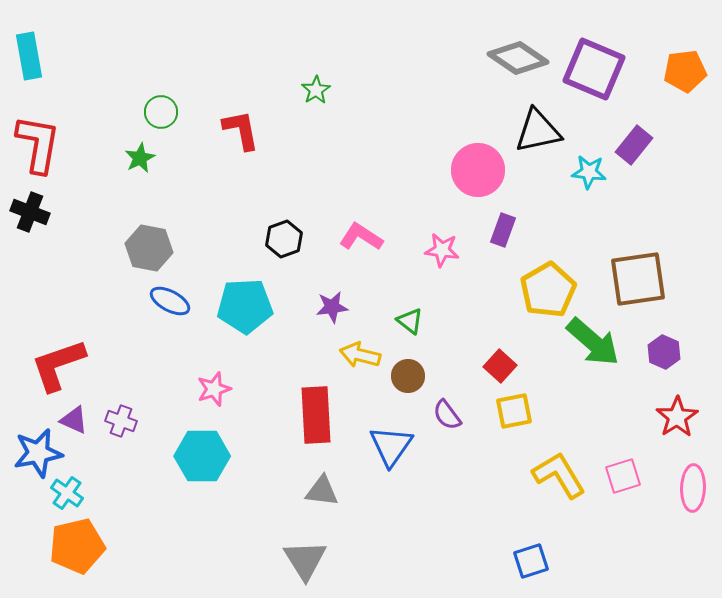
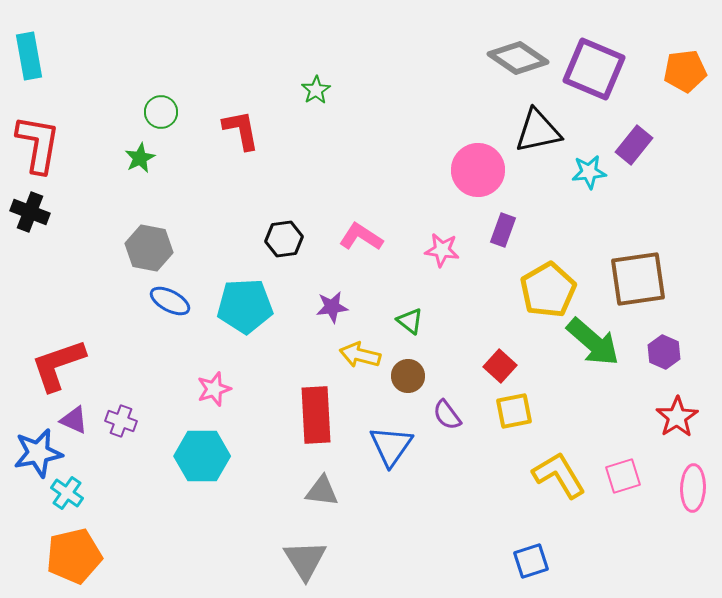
cyan star at (589, 172): rotated 12 degrees counterclockwise
black hexagon at (284, 239): rotated 12 degrees clockwise
orange pentagon at (77, 546): moved 3 px left, 10 px down
